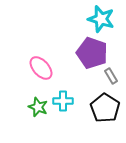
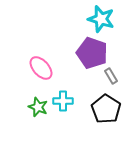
black pentagon: moved 1 px right, 1 px down
